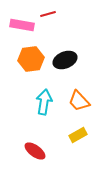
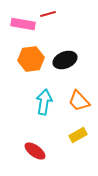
pink rectangle: moved 1 px right, 1 px up
